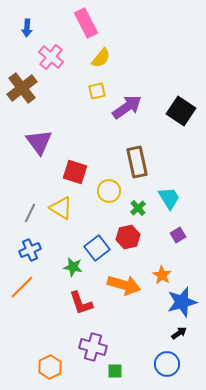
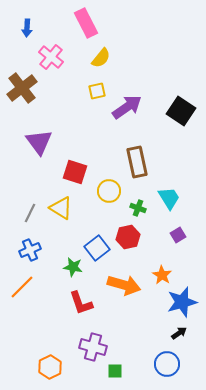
green cross: rotated 28 degrees counterclockwise
